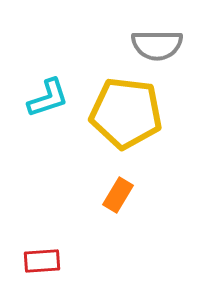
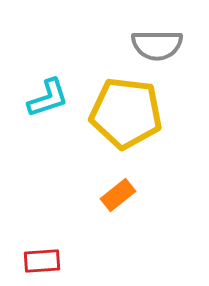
orange rectangle: rotated 20 degrees clockwise
